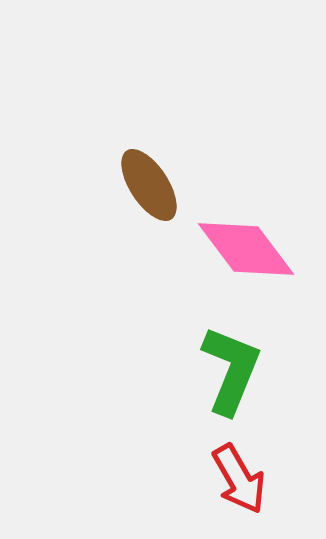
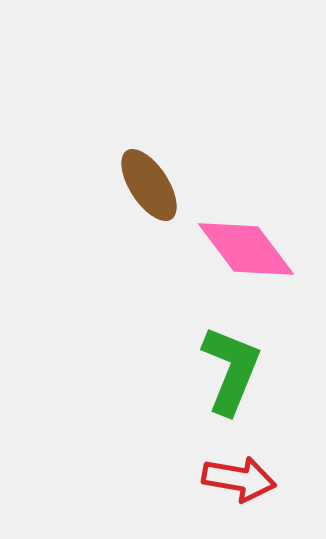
red arrow: rotated 50 degrees counterclockwise
